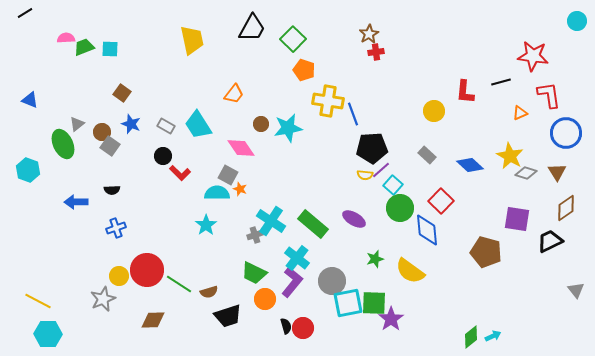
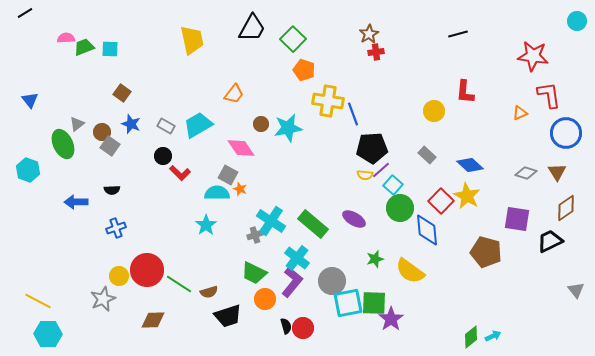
black line at (501, 82): moved 43 px left, 48 px up
blue triangle at (30, 100): rotated 30 degrees clockwise
cyan trapezoid at (198, 125): rotated 92 degrees clockwise
yellow star at (510, 156): moved 43 px left, 40 px down
